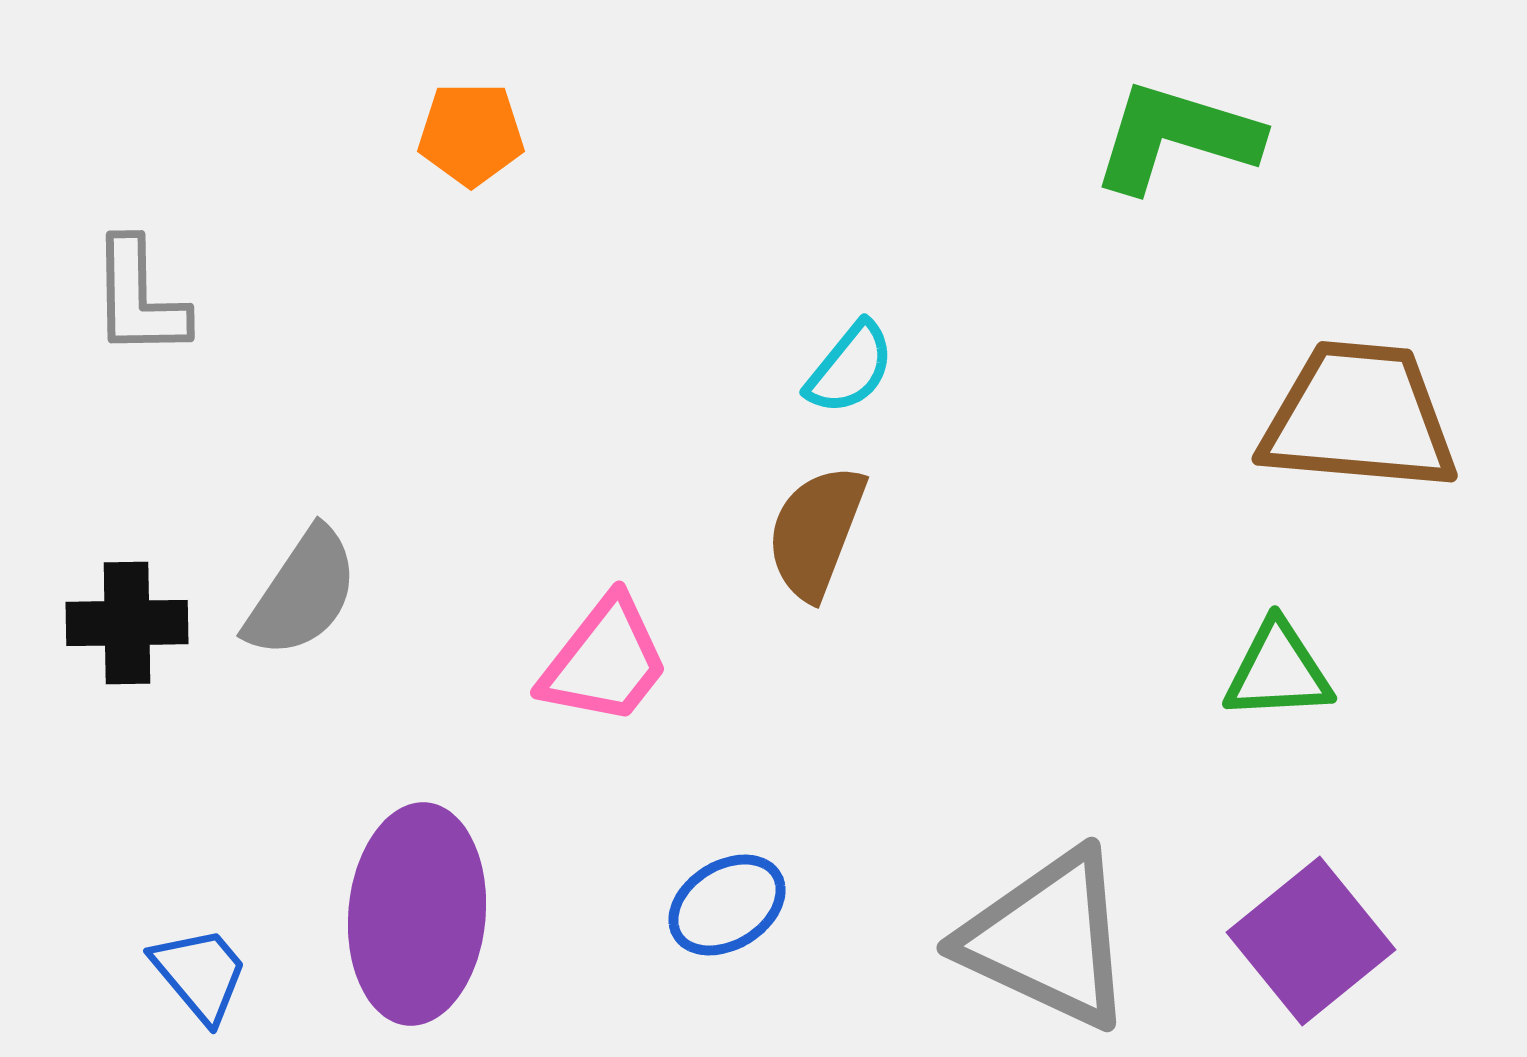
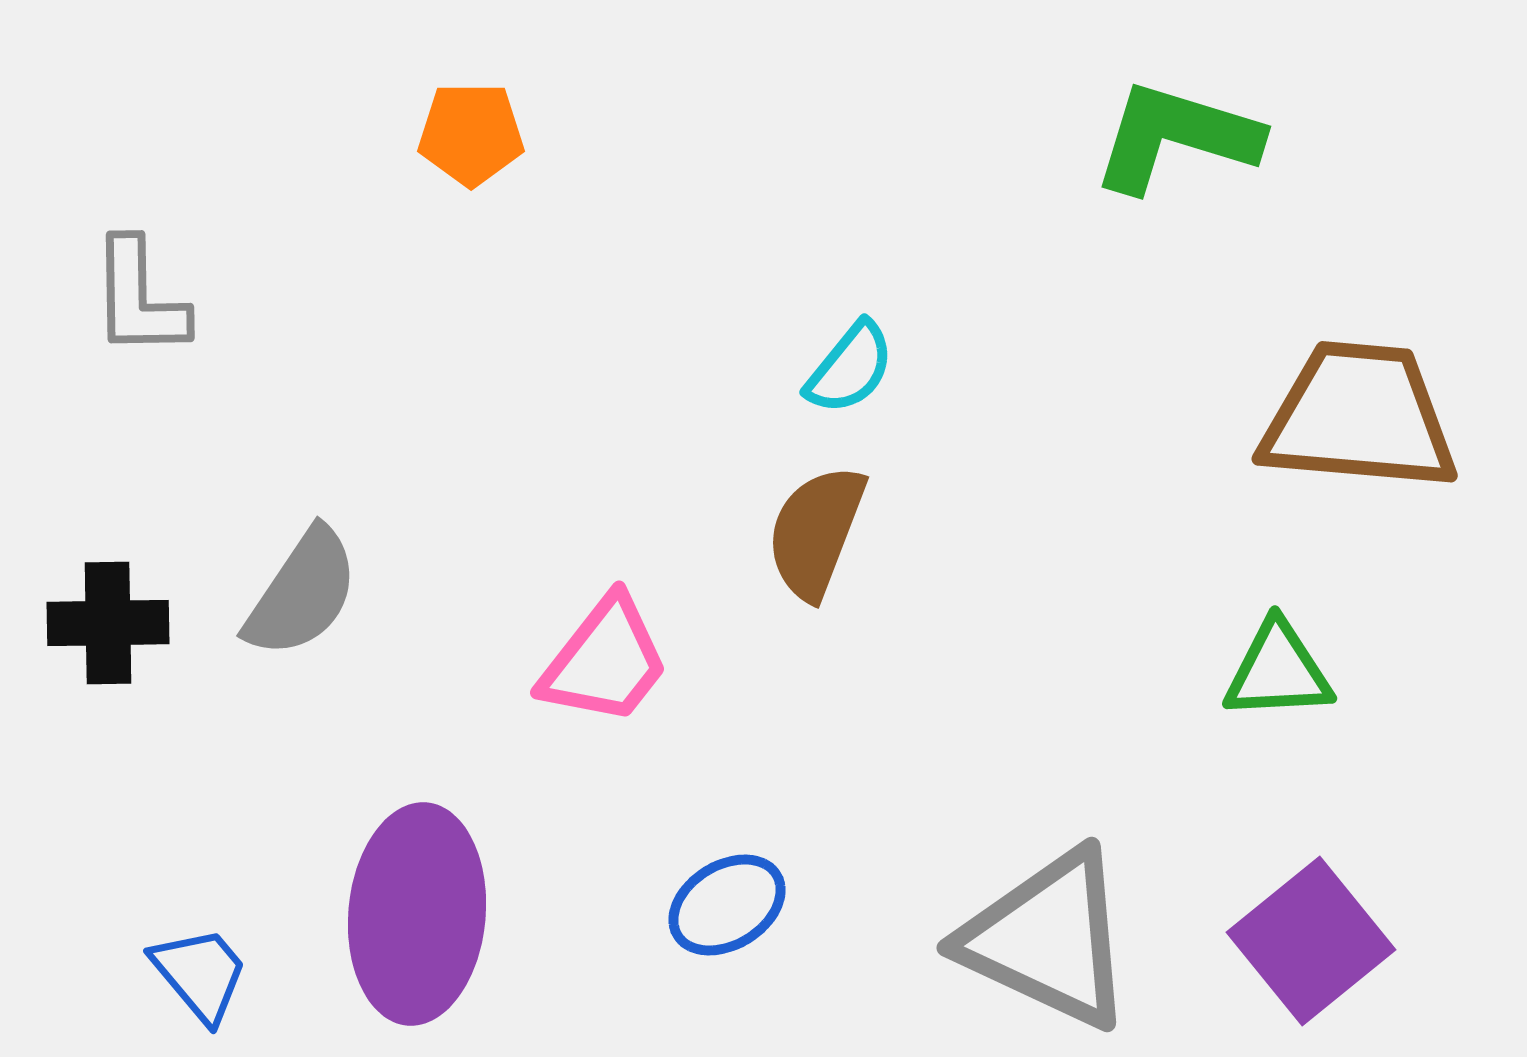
black cross: moved 19 px left
